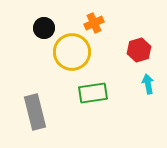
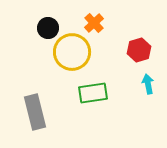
orange cross: rotated 18 degrees counterclockwise
black circle: moved 4 px right
